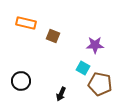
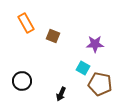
orange rectangle: rotated 48 degrees clockwise
purple star: moved 1 px up
black circle: moved 1 px right
